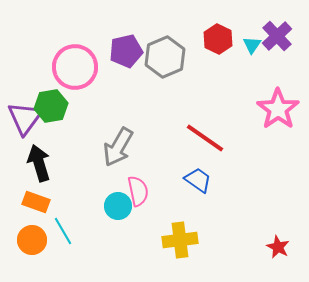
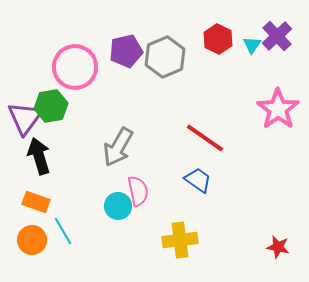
black arrow: moved 7 px up
red star: rotated 15 degrees counterclockwise
